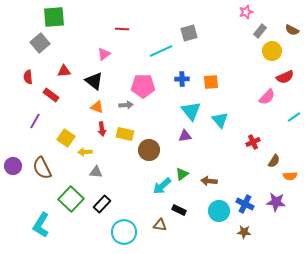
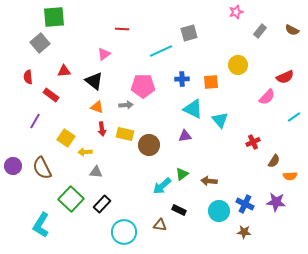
pink star at (246, 12): moved 10 px left
yellow circle at (272, 51): moved 34 px left, 14 px down
cyan triangle at (191, 111): moved 2 px right, 2 px up; rotated 25 degrees counterclockwise
brown circle at (149, 150): moved 5 px up
